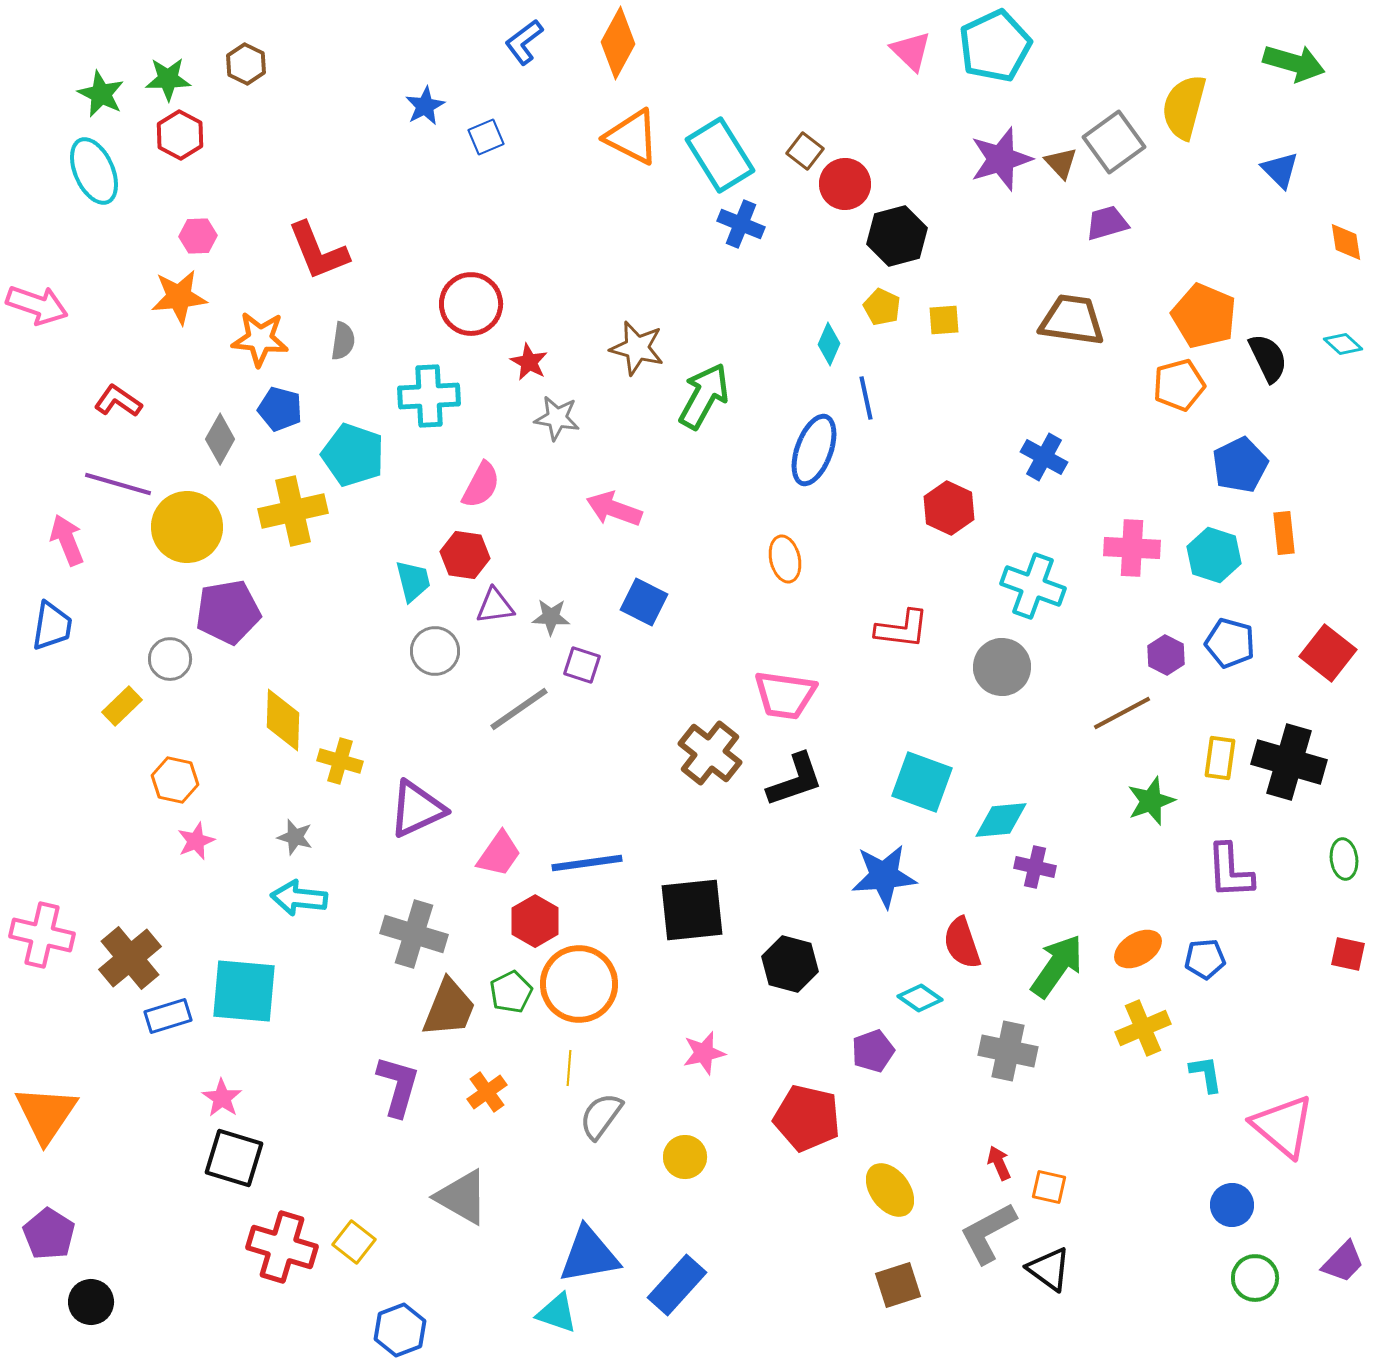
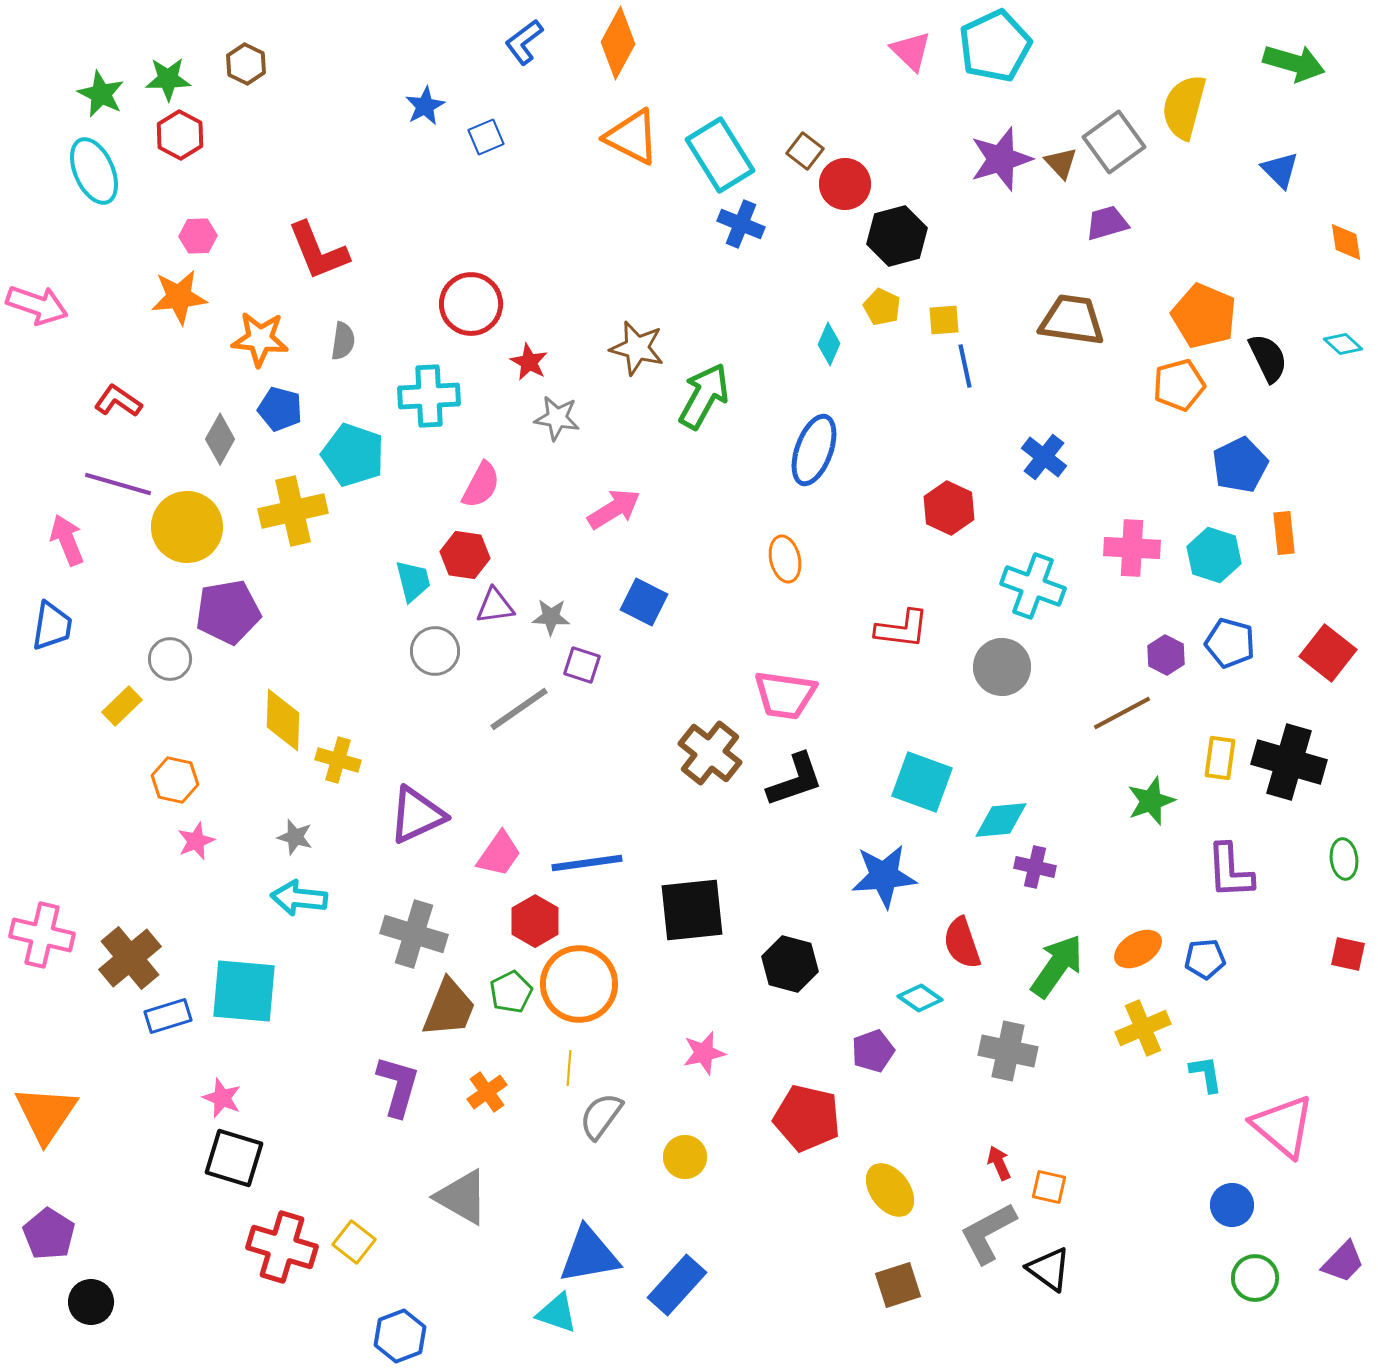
blue line at (866, 398): moved 99 px right, 32 px up
blue cross at (1044, 457): rotated 9 degrees clockwise
pink arrow at (614, 509): rotated 128 degrees clockwise
yellow cross at (340, 761): moved 2 px left, 1 px up
purple triangle at (417, 809): moved 6 px down
pink star at (222, 1098): rotated 12 degrees counterclockwise
blue hexagon at (400, 1330): moved 6 px down
